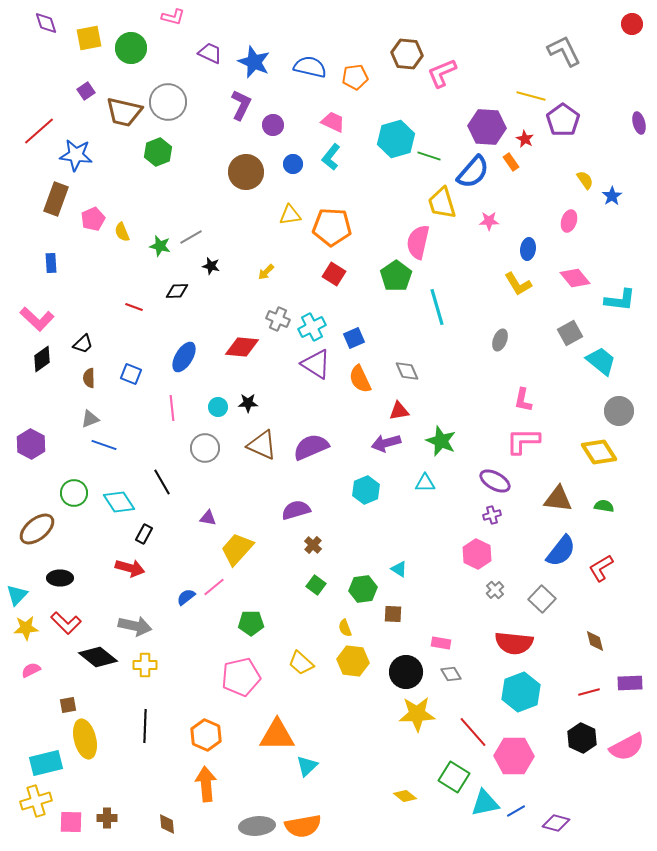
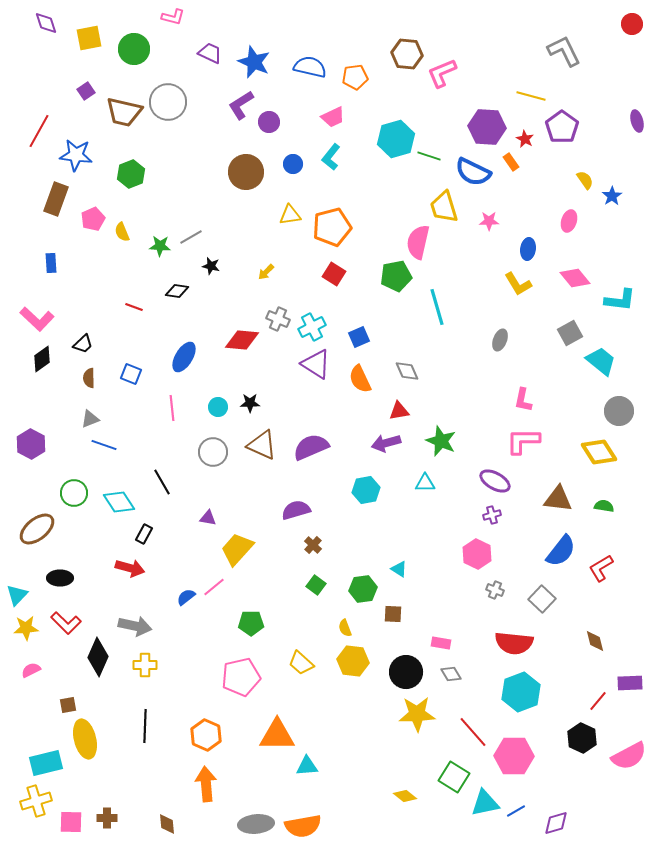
green circle at (131, 48): moved 3 px right, 1 px down
purple L-shape at (241, 105): rotated 148 degrees counterclockwise
purple pentagon at (563, 120): moved 1 px left, 7 px down
pink trapezoid at (333, 122): moved 5 px up; rotated 130 degrees clockwise
purple ellipse at (639, 123): moved 2 px left, 2 px up
purple circle at (273, 125): moved 4 px left, 3 px up
red line at (39, 131): rotated 20 degrees counterclockwise
green hexagon at (158, 152): moved 27 px left, 22 px down
blue semicircle at (473, 172): rotated 75 degrees clockwise
yellow trapezoid at (442, 203): moved 2 px right, 4 px down
orange pentagon at (332, 227): rotated 18 degrees counterclockwise
green star at (160, 246): rotated 10 degrees counterclockwise
green pentagon at (396, 276): rotated 24 degrees clockwise
black diamond at (177, 291): rotated 10 degrees clockwise
blue square at (354, 338): moved 5 px right, 1 px up
red diamond at (242, 347): moved 7 px up
black star at (248, 403): moved 2 px right
gray circle at (205, 448): moved 8 px right, 4 px down
cyan hexagon at (366, 490): rotated 12 degrees clockwise
gray cross at (495, 590): rotated 24 degrees counterclockwise
black diamond at (98, 657): rotated 75 degrees clockwise
red line at (589, 692): moved 9 px right, 9 px down; rotated 35 degrees counterclockwise
pink semicircle at (627, 747): moved 2 px right, 9 px down
cyan triangle at (307, 766): rotated 40 degrees clockwise
purple diamond at (556, 823): rotated 32 degrees counterclockwise
gray ellipse at (257, 826): moved 1 px left, 2 px up
